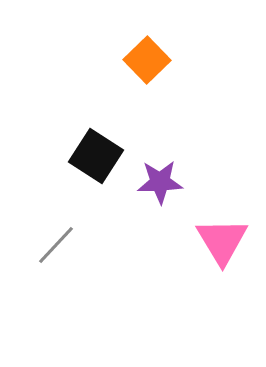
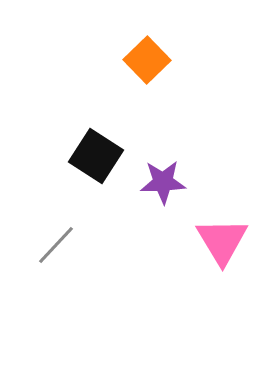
purple star: moved 3 px right
